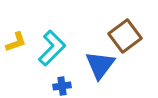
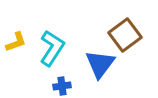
brown square: moved 1 px up
cyan L-shape: rotated 12 degrees counterclockwise
blue triangle: moved 1 px up
